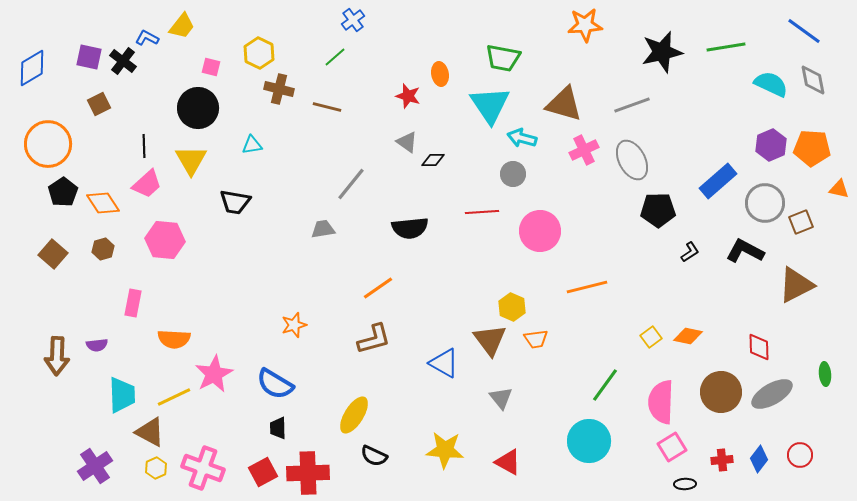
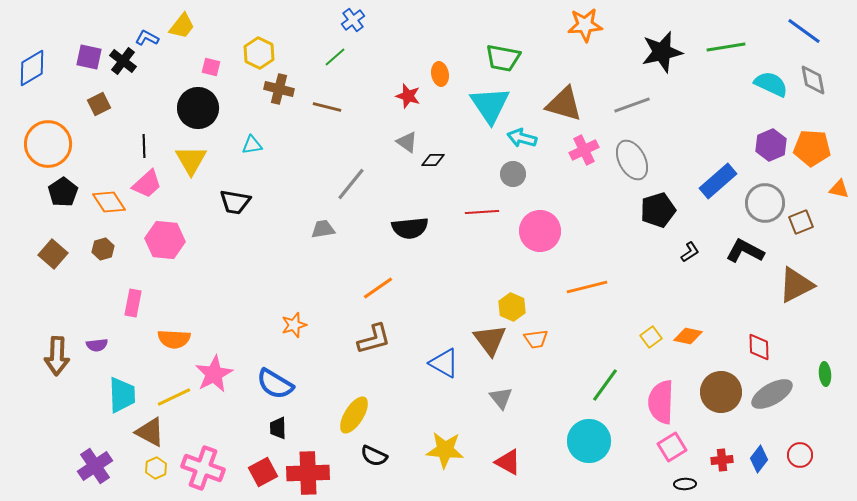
orange diamond at (103, 203): moved 6 px right, 1 px up
black pentagon at (658, 210): rotated 16 degrees counterclockwise
